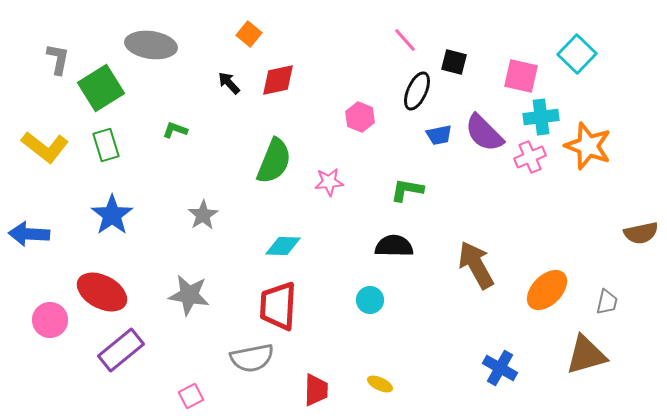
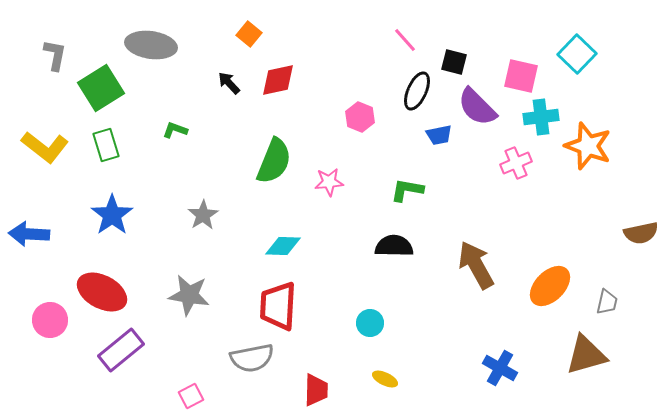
gray L-shape at (58, 59): moved 3 px left, 4 px up
purple semicircle at (484, 133): moved 7 px left, 26 px up
pink cross at (530, 157): moved 14 px left, 6 px down
orange ellipse at (547, 290): moved 3 px right, 4 px up
cyan circle at (370, 300): moved 23 px down
yellow ellipse at (380, 384): moved 5 px right, 5 px up
